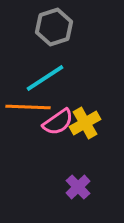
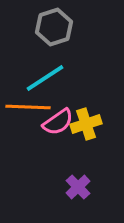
yellow cross: moved 1 px right, 1 px down; rotated 12 degrees clockwise
